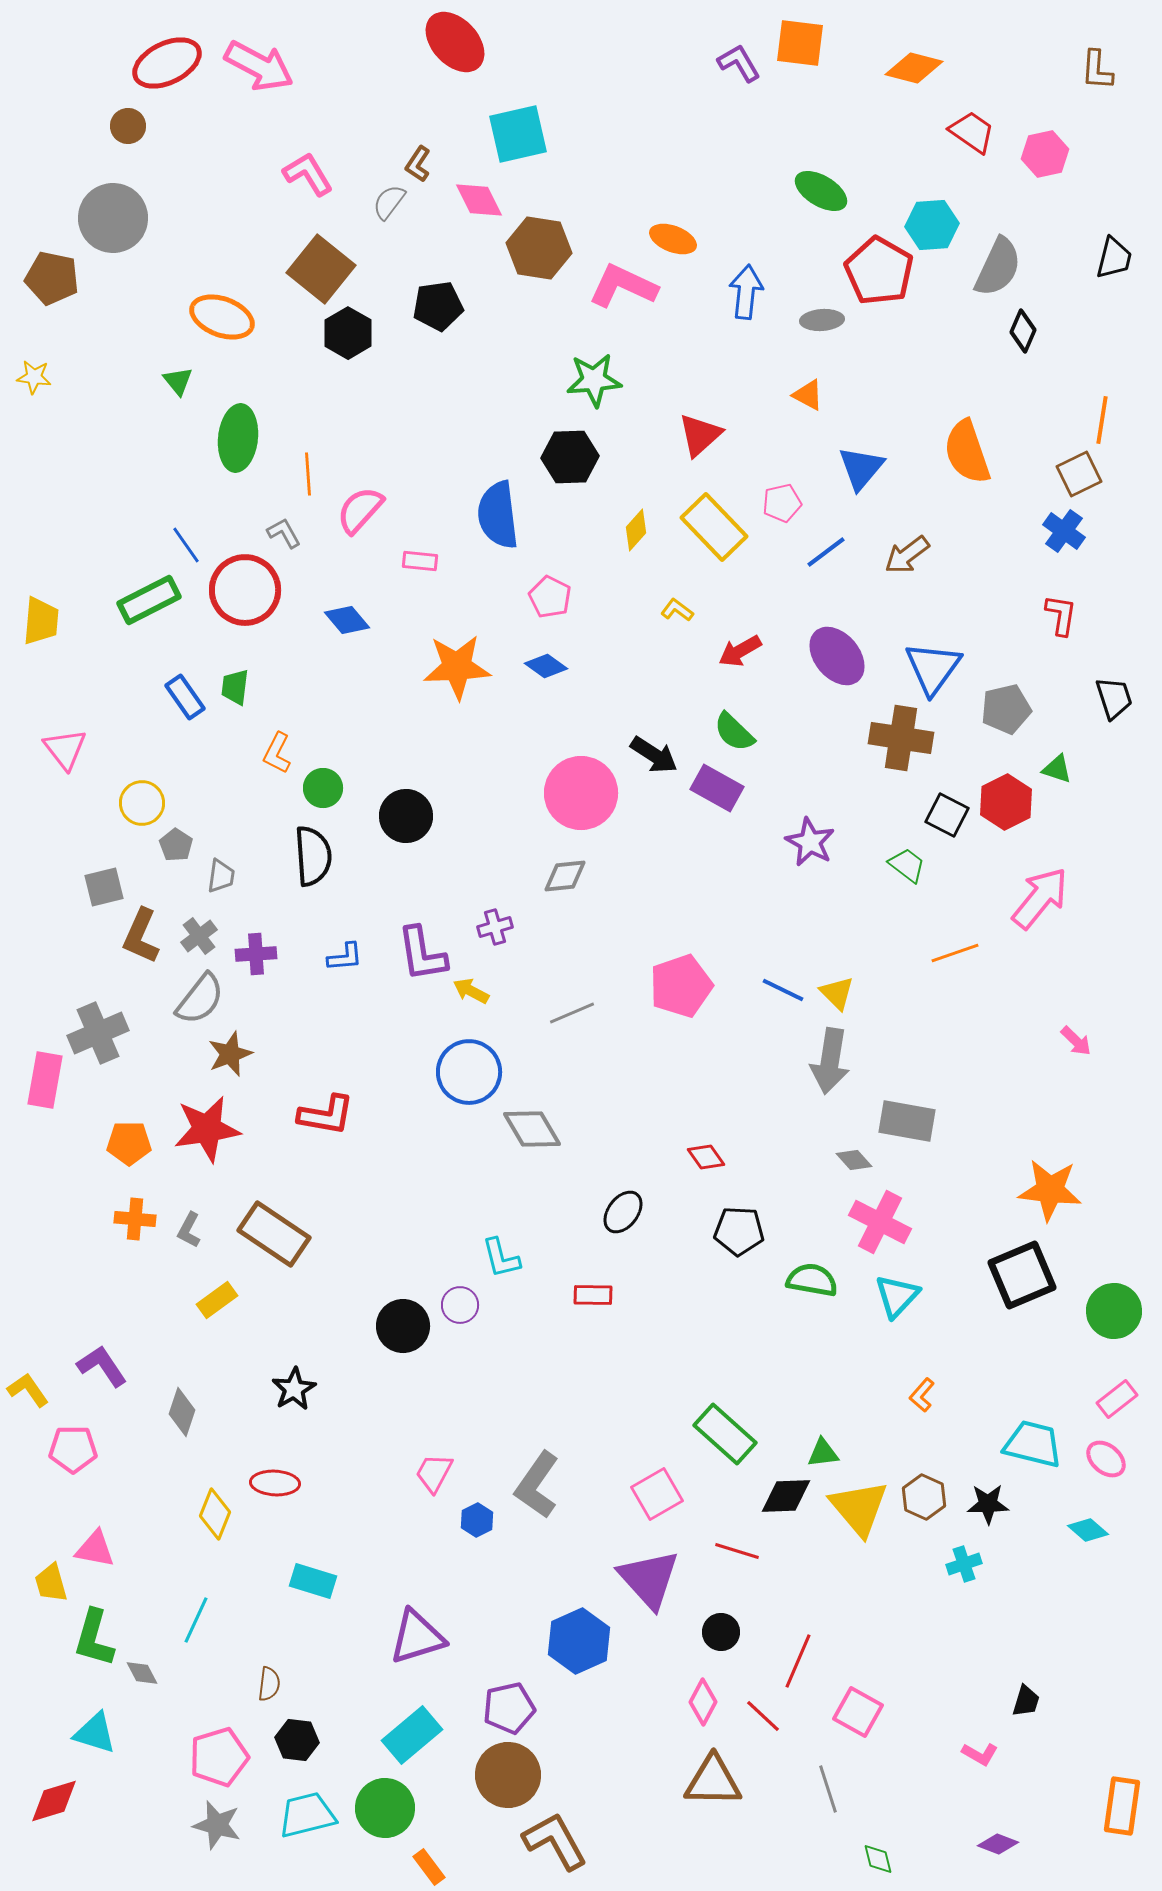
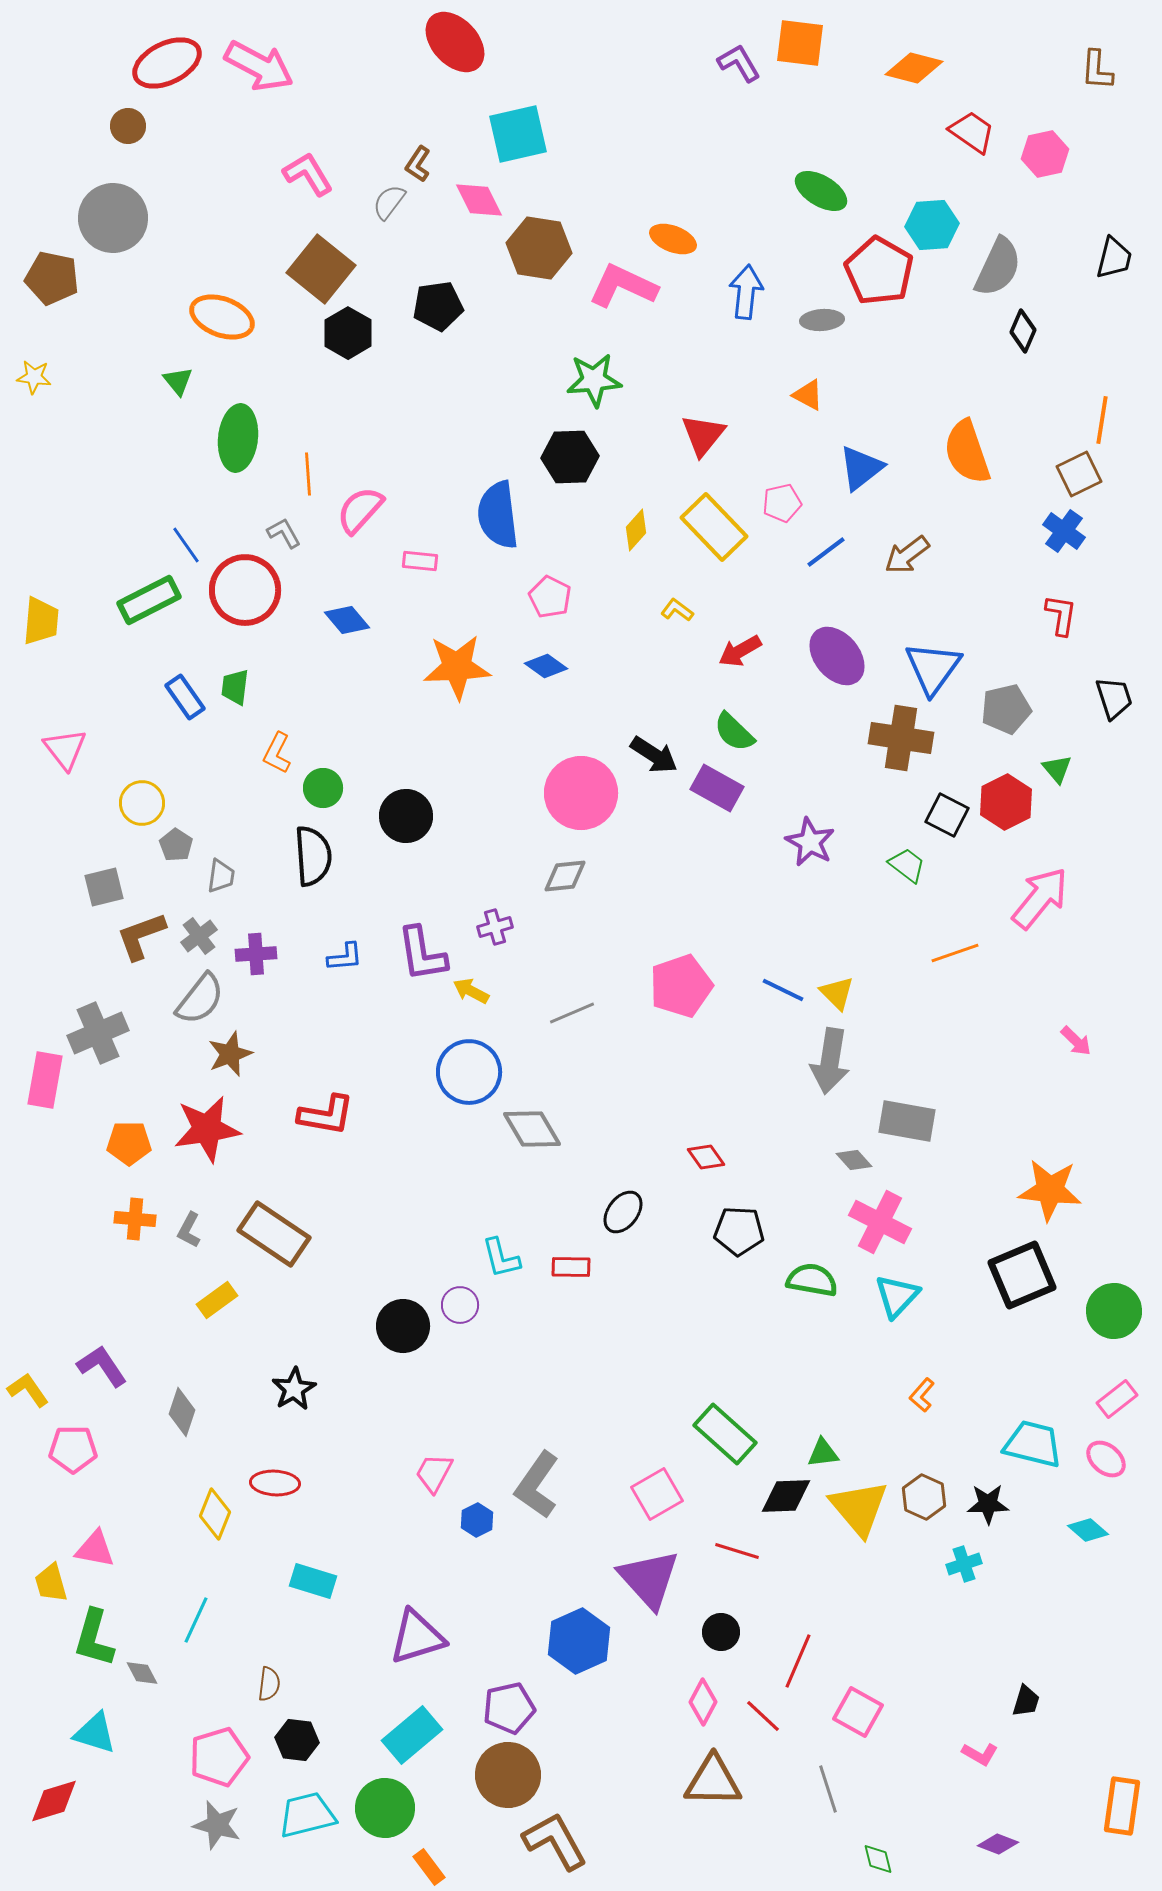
red triangle at (700, 435): moved 3 px right; rotated 9 degrees counterclockwise
blue triangle at (861, 468): rotated 12 degrees clockwise
green triangle at (1057, 769): rotated 32 degrees clockwise
brown L-shape at (141, 936): rotated 46 degrees clockwise
red rectangle at (593, 1295): moved 22 px left, 28 px up
